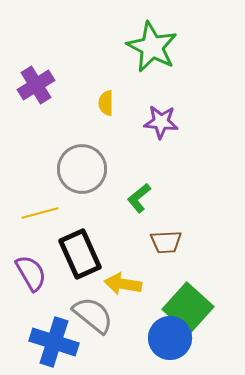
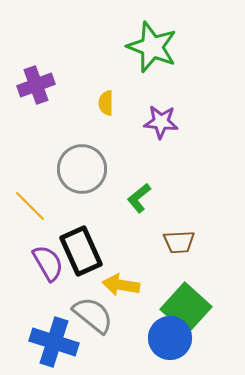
green star: rotated 6 degrees counterclockwise
purple cross: rotated 12 degrees clockwise
yellow line: moved 10 px left, 7 px up; rotated 60 degrees clockwise
brown trapezoid: moved 13 px right
black rectangle: moved 1 px right, 3 px up
purple semicircle: moved 17 px right, 10 px up
yellow arrow: moved 2 px left, 1 px down
green square: moved 2 px left
